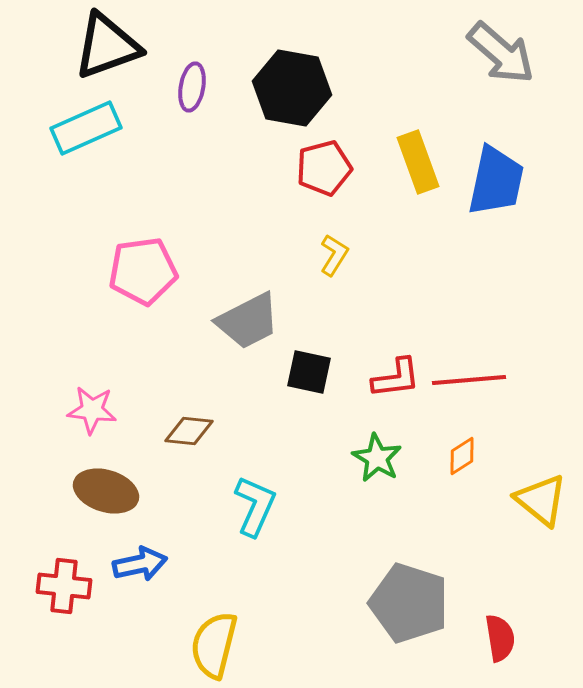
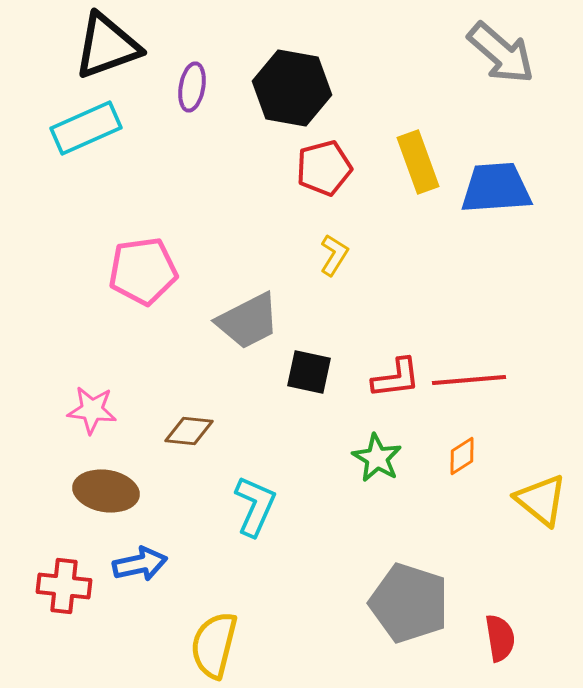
blue trapezoid: moved 7 px down; rotated 106 degrees counterclockwise
brown ellipse: rotated 8 degrees counterclockwise
